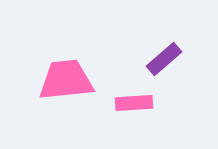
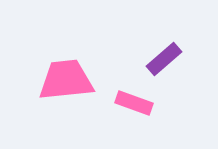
pink rectangle: rotated 24 degrees clockwise
